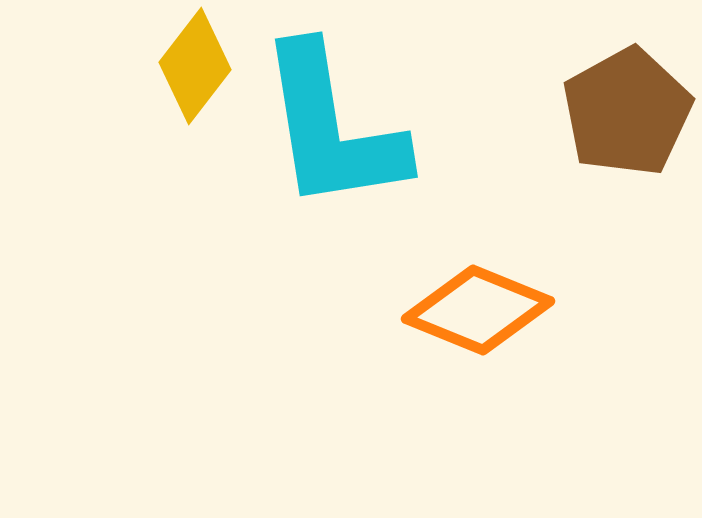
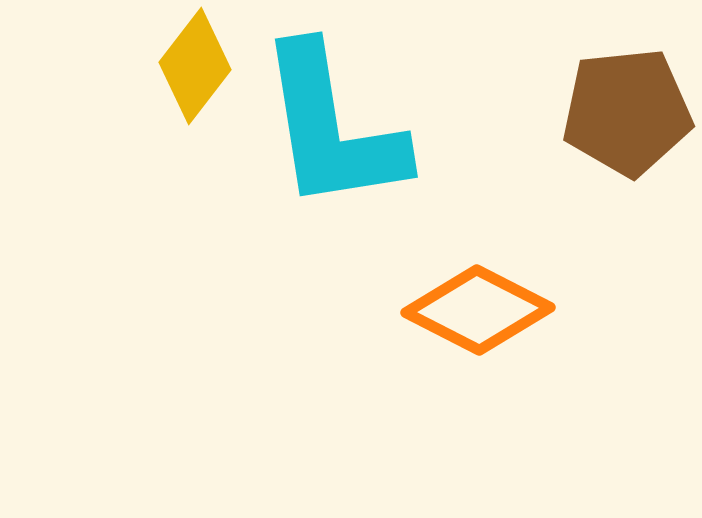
brown pentagon: rotated 23 degrees clockwise
orange diamond: rotated 5 degrees clockwise
